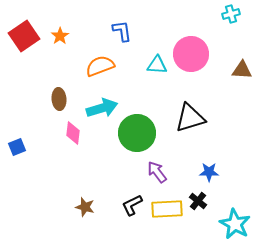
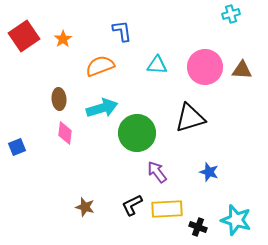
orange star: moved 3 px right, 3 px down
pink circle: moved 14 px right, 13 px down
pink diamond: moved 8 px left
blue star: rotated 18 degrees clockwise
black cross: moved 26 px down; rotated 18 degrees counterclockwise
cyan star: moved 1 px right, 4 px up; rotated 12 degrees counterclockwise
